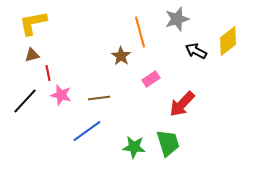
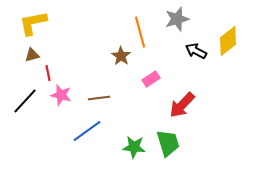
red arrow: moved 1 px down
